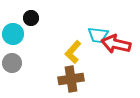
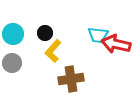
black circle: moved 14 px right, 15 px down
yellow L-shape: moved 20 px left, 1 px up
